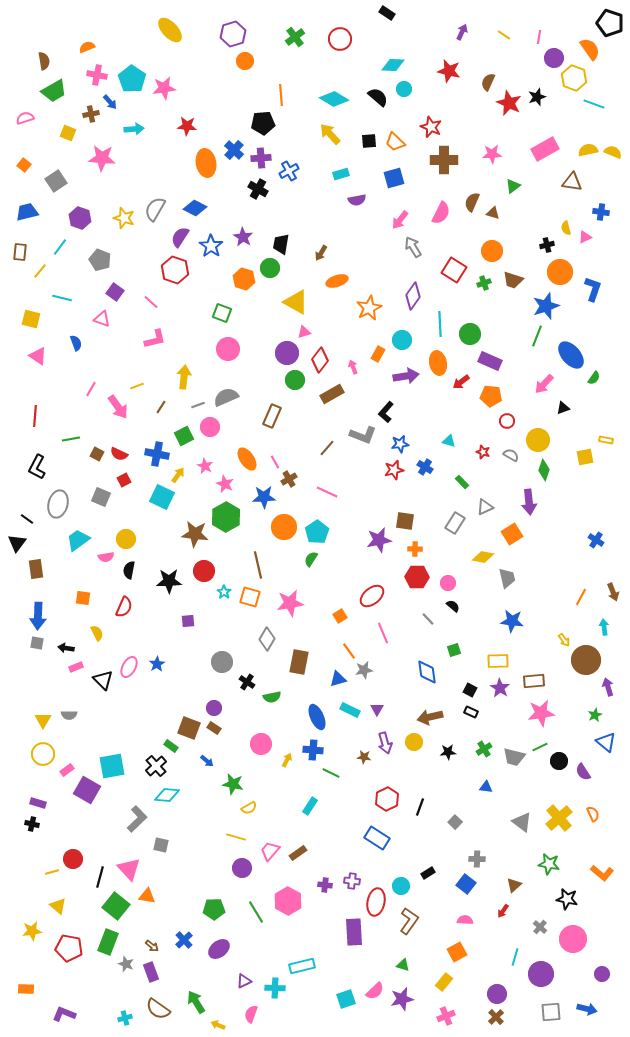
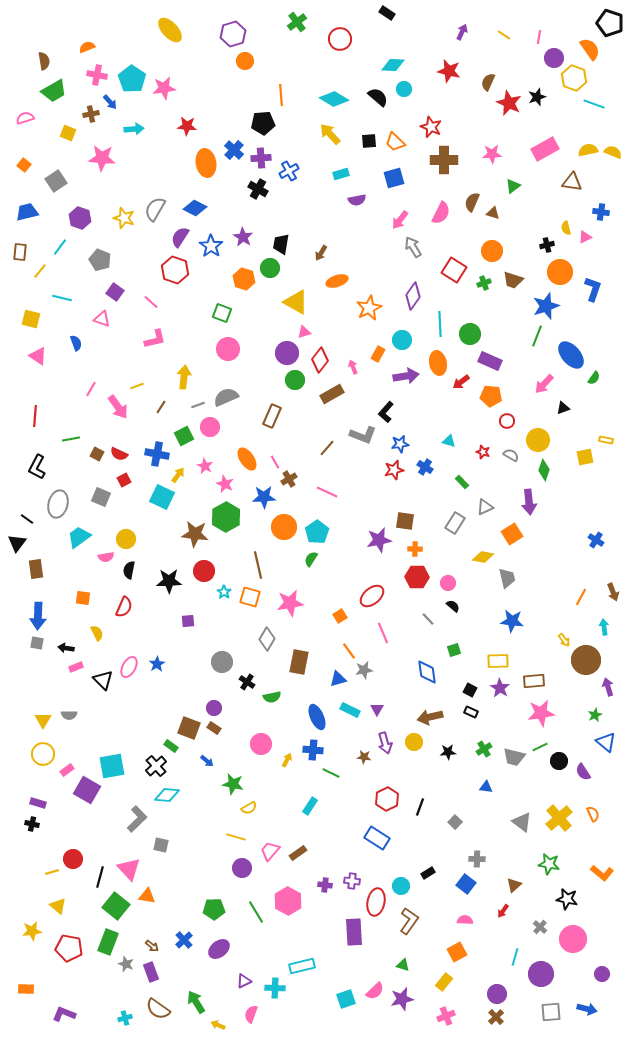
green cross at (295, 37): moved 2 px right, 15 px up
cyan trapezoid at (78, 540): moved 1 px right, 3 px up
